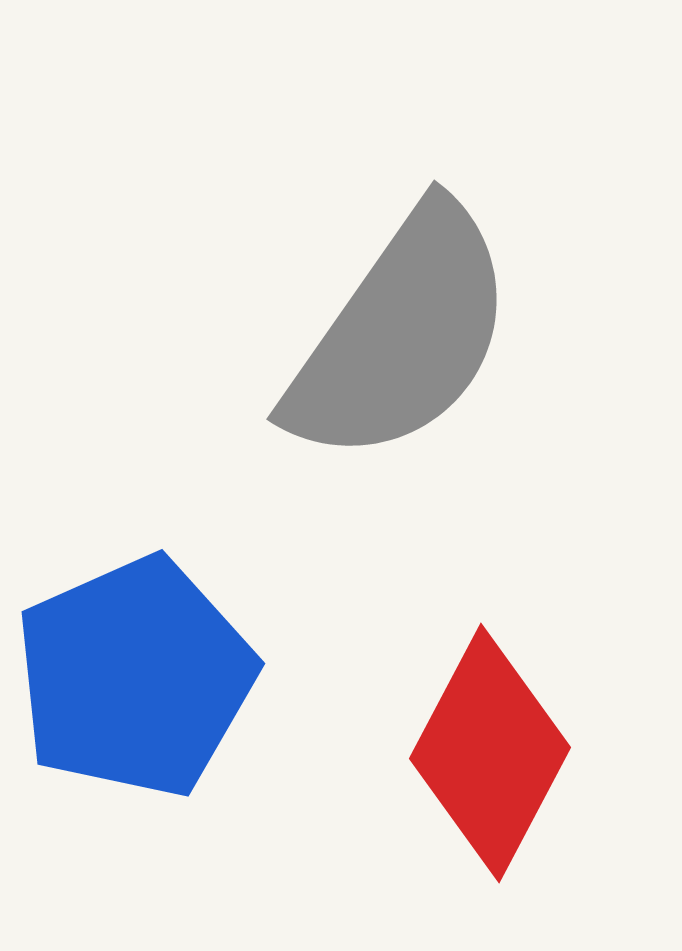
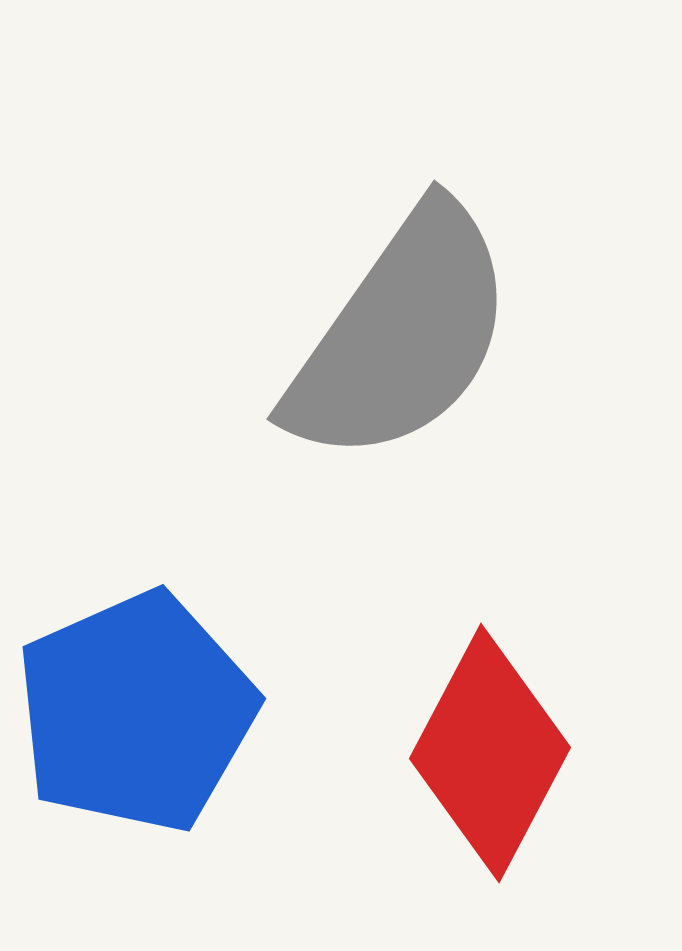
blue pentagon: moved 1 px right, 35 px down
